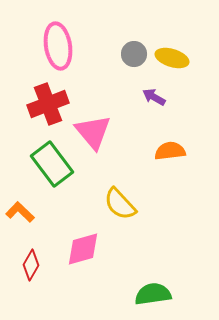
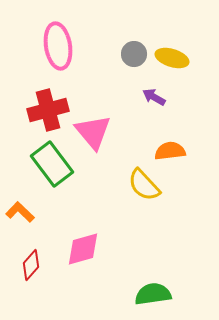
red cross: moved 6 px down; rotated 6 degrees clockwise
yellow semicircle: moved 24 px right, 19 px up
red diamond: rotated 12 degrees clockwise
